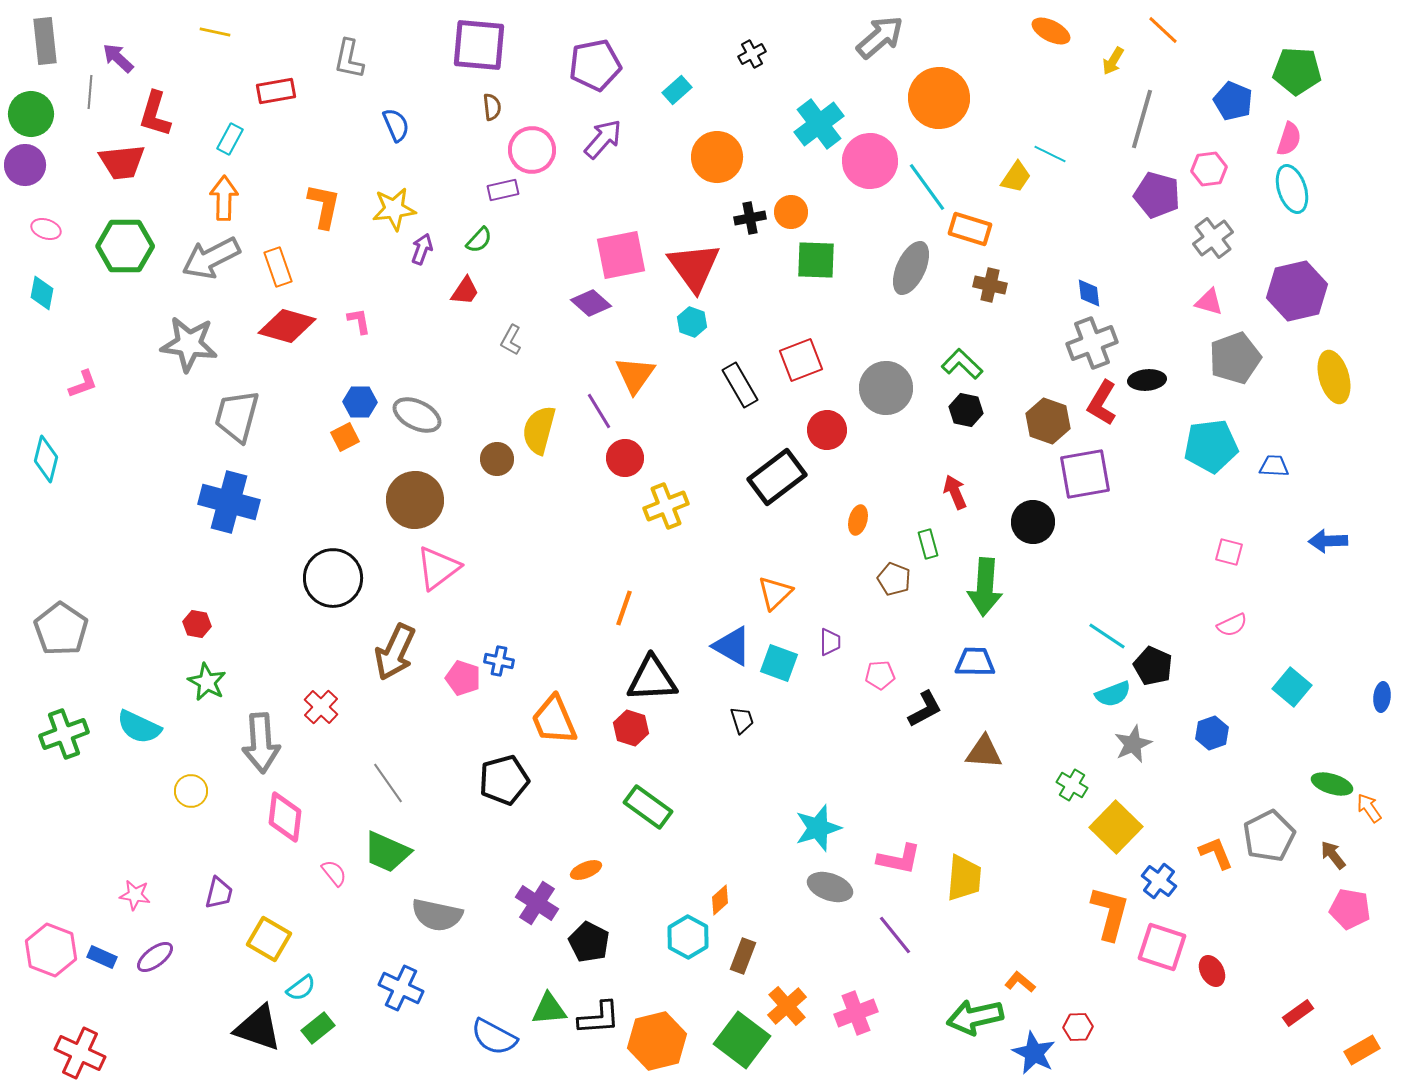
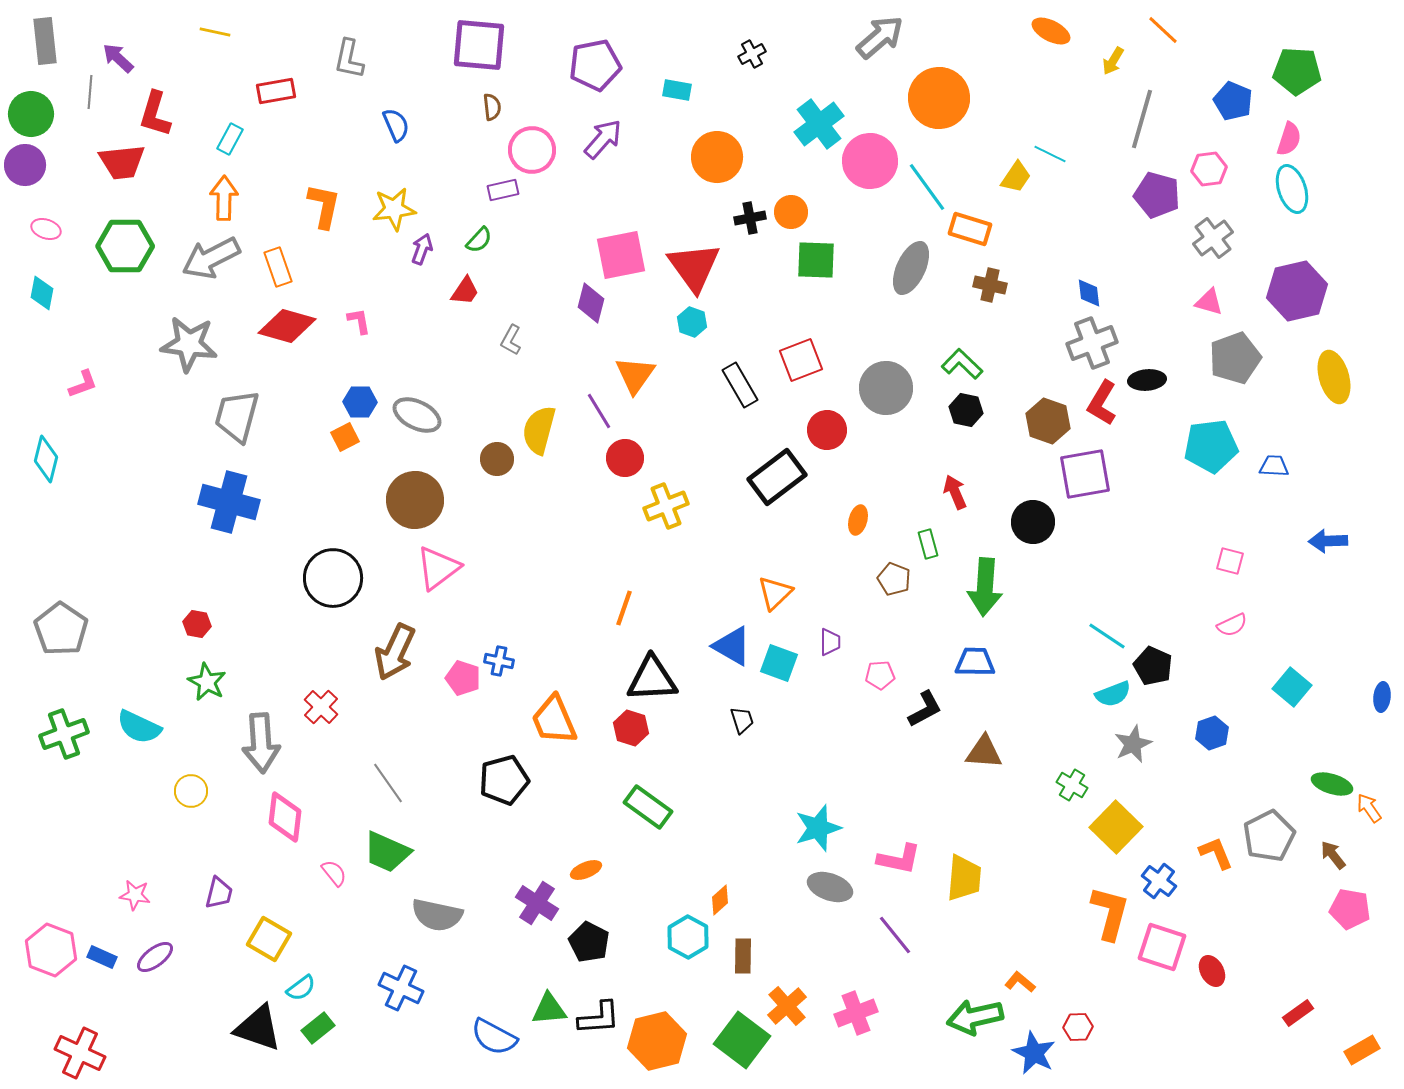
cyan rectangle at (677, 90): rotated 52 degrees clockwise
purple diamond at (591, 303): rotated 63 degrees clockwise
pink square at (1229, 552): moved 1 px right, 9 px down
brown rectangle at (743, 956): rotated 20 degrees counterclockwise
